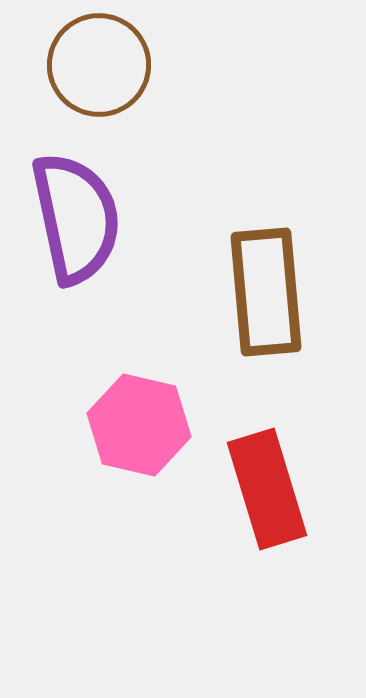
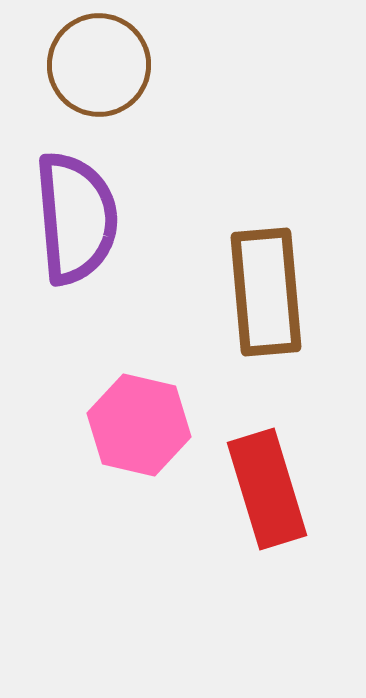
purple semicircle: rotated 7 degrees clockwise
